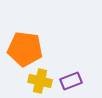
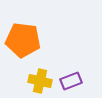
orange pentagon: moved 2 px left, 9 px up
